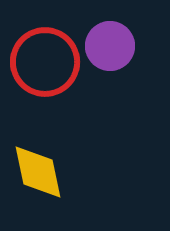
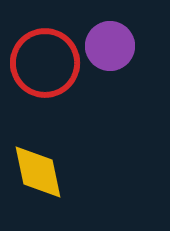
red circle: moved 1 px down
